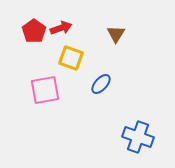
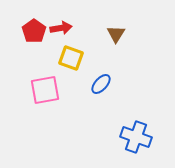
red arrow: rotated 10 degrees clockwise
blue cross: moved 2 px left
